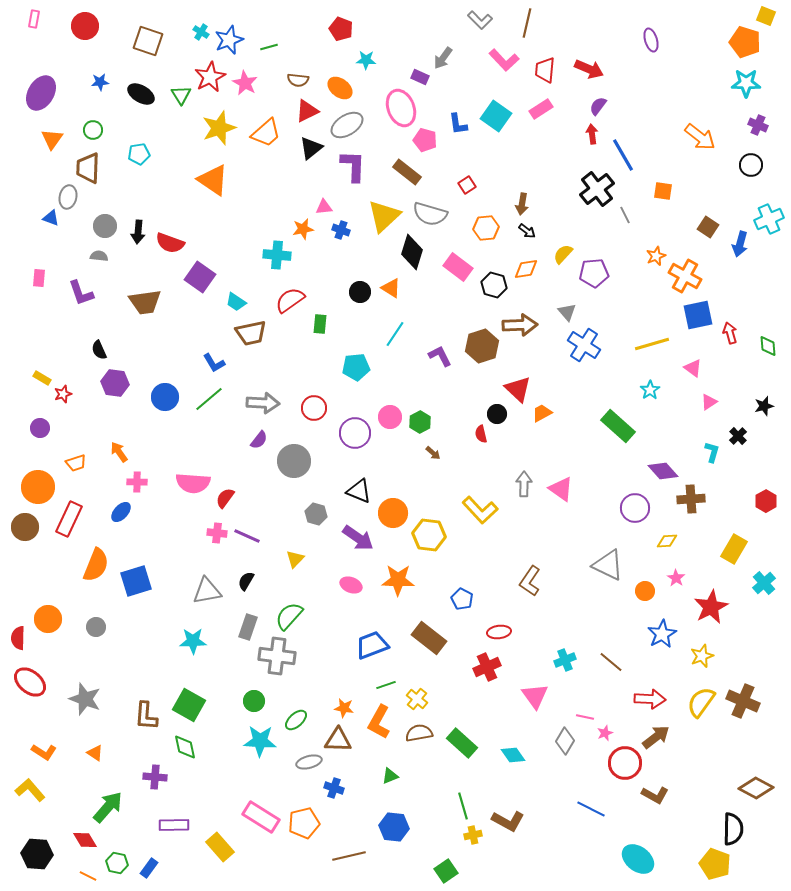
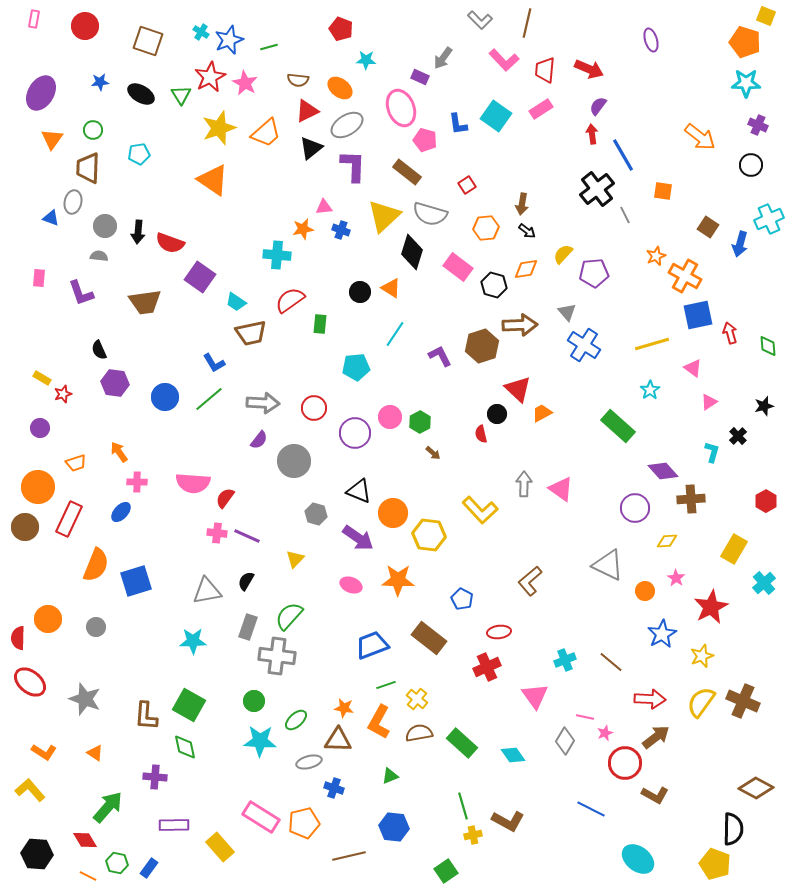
gray ellipse at (68, 197): moved 5 px right, 5 px down
brown L-shape at (530, 581): rotated 16 degrees clockwise
